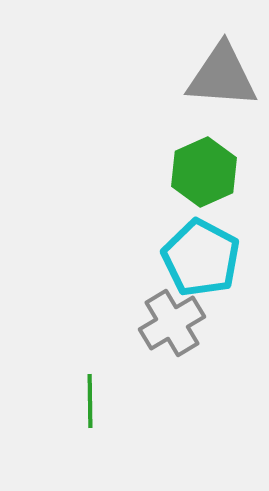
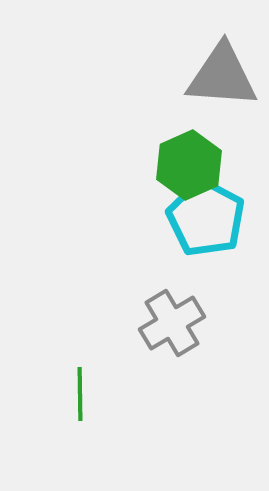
green hexagon: moved 15 px left, 7 px up
cyan pentagon: moved 5 px right, 40 px up
green line: moved 10 px left, 7 px up
